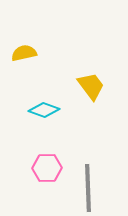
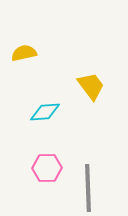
cyan diamond: moved 1 px right, 2 px down; rotated 24 degrees counterclockwise
